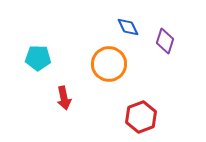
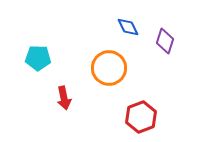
orange circle: moved 4 px down
